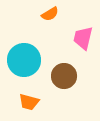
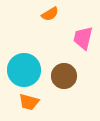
cyan circle: moved 10 px down
